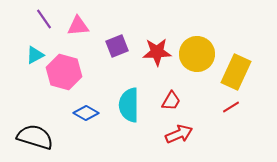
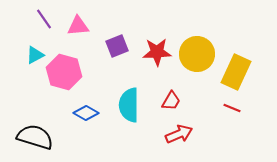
red line: moved 1 px right, 1 px down; rotated 54 degrees clockwise
